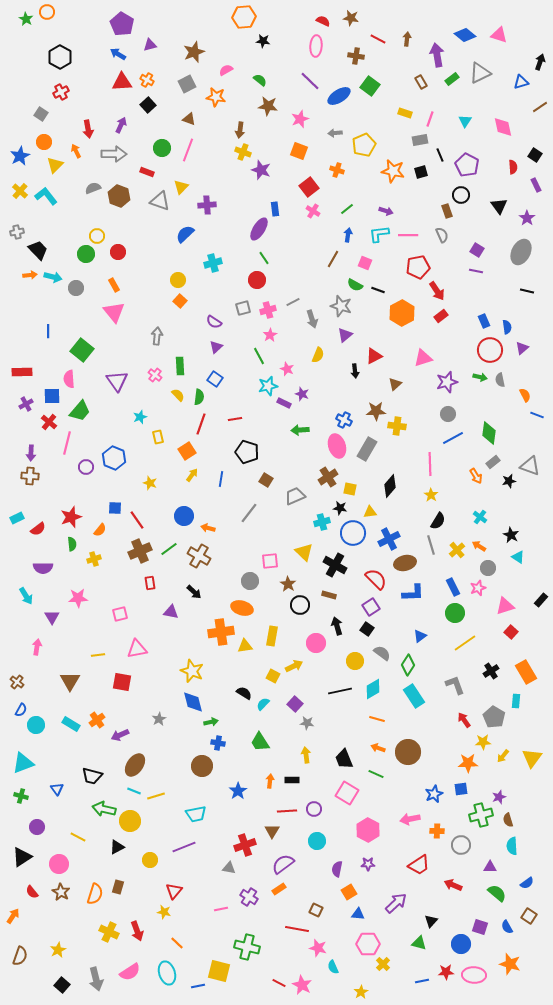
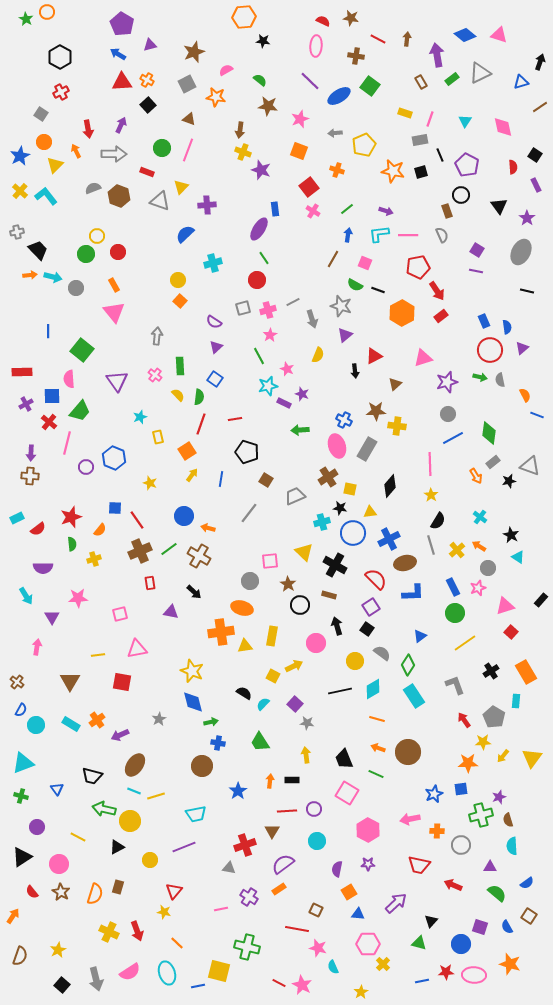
red trapezoid at (419, 865): rotated 45 degrees clockwise
